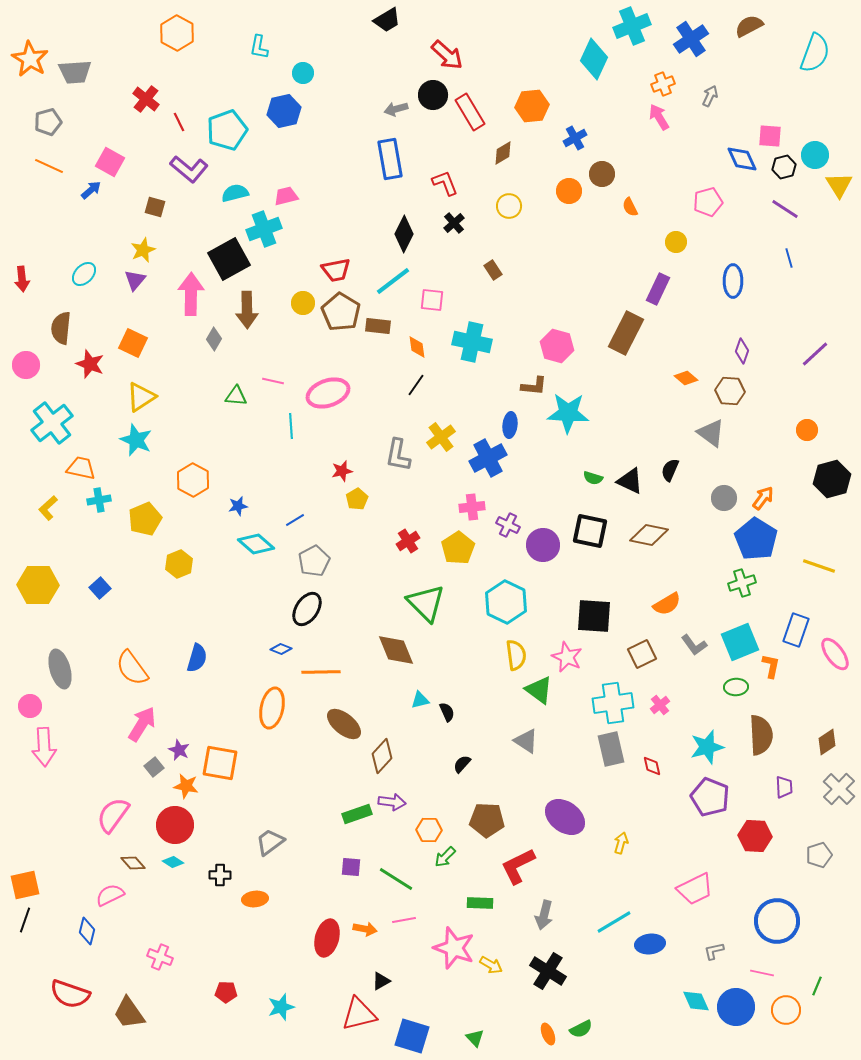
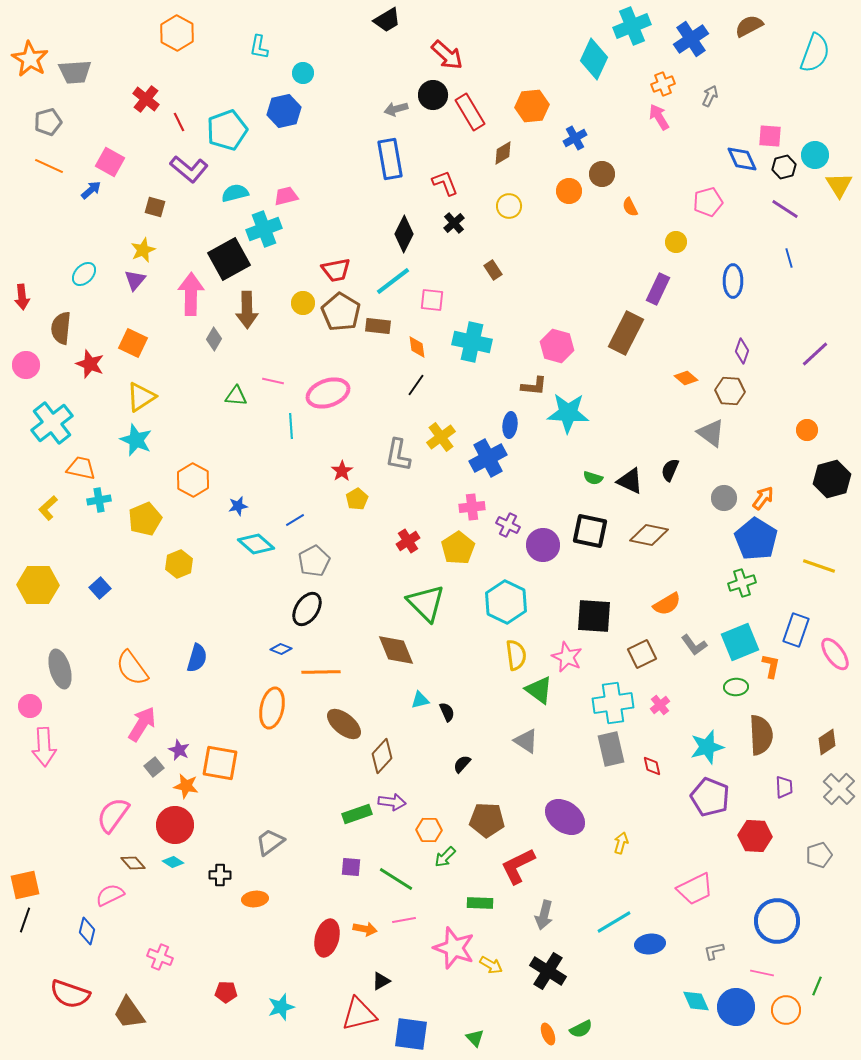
red arrow at (22, 279): moved 18 px down
red star at (342, 471): rotated 20 degrees counterclockwise
blue square at (412, 1036): moved 1 px left, 2 px up; rotated 9 degrees counterclockwise
